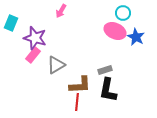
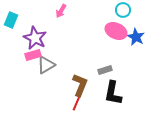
cyan circle: moved 3 px up
cyan rectangle: moved 3 px up
pink ellipse: moved 1 px right
purple star: rotated 10 degrees clockwise
pink rectangle: rotated 35 degrees clockwise
gray triangle: moved 10 px left
brown L-shape: rotated 65 degrees counterclockwise
black L-shape: moved 5 px right, 3 px down
red line: rotated 18 degrees clockwise
